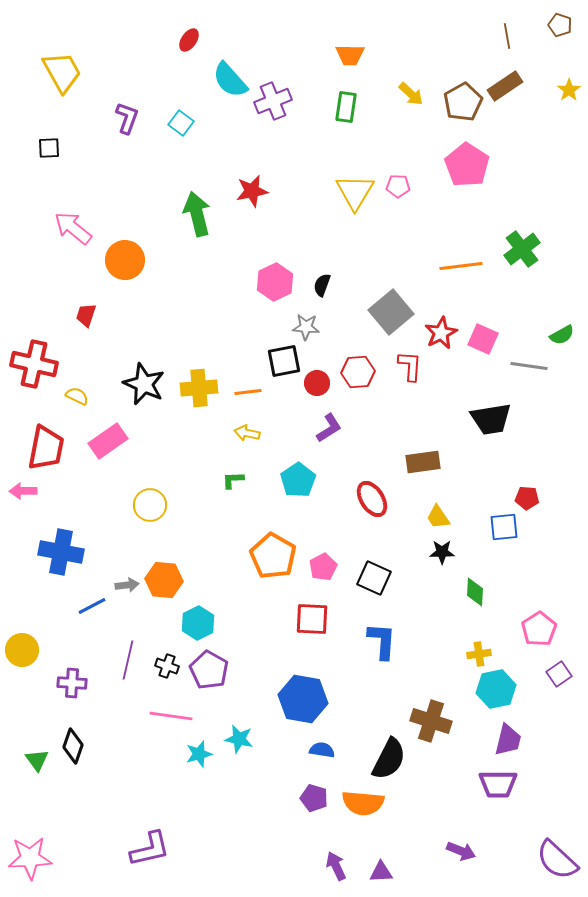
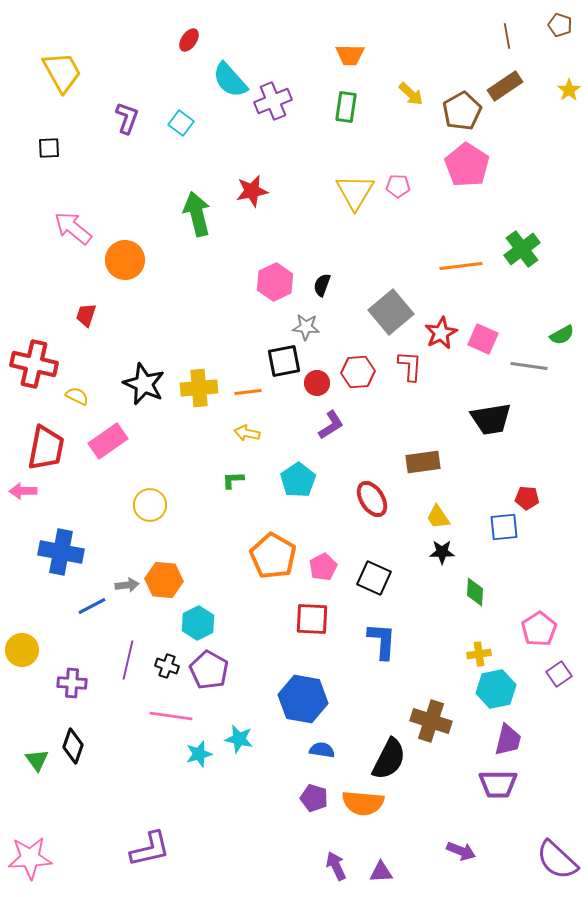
brown pentagon at (463, 102): moved 1 px left, 9 px down
purple L-shape at (329, 428): moved 2 px right, 3 px up
